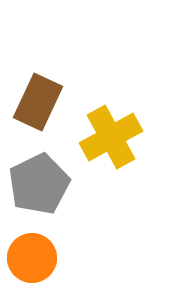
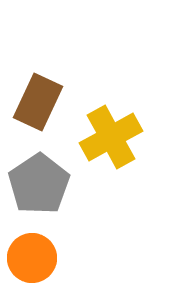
gray pentagon: rotated 8 degrees counterclockwise
